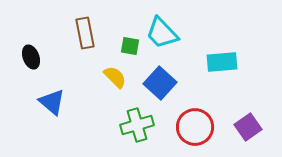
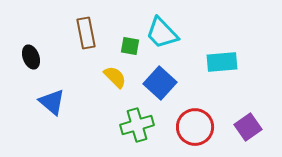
brown rectangle: moved 1 px right
